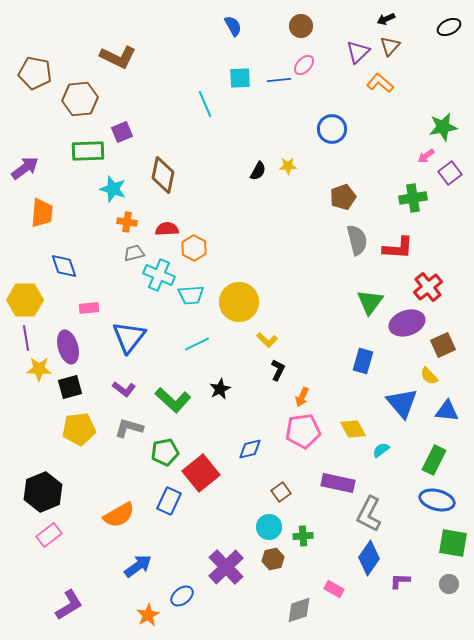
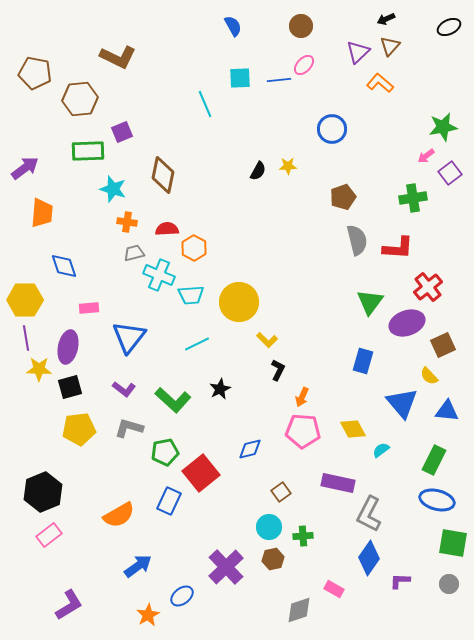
purple ellipse at (68, 347): rotated 28 degrees clockwise
pink pentagon at (303, 431): rotated 12 degrees clockwise
